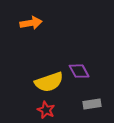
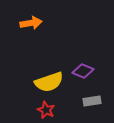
purple diamond: moved 4 px right; rotated 40 degrees counterclockwise
gray rectangle: moved 3 px up
